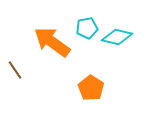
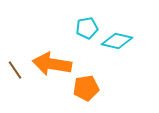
cyan diamond: moved 4 px down
orange arrow: moved 22 px down; rotated 27 degrees counterclockwise
orange pentagon: moved 5 px left; rotated 30 degrees clockwise
